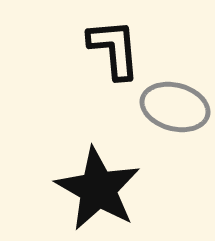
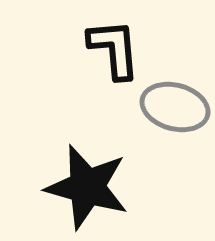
black star: moved 11 px left, 2 px up; rotated 14 degrees counterclockwise
